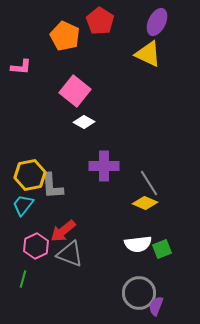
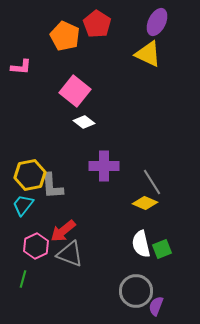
red pentagon: moved 3 px left, 3 px down
white diamond: rotated 10 degrees clockwise
gray line: moved 3 px right, 1 px up
white semicircle: moved 3 px right; rotated 84 degrees clockwise
gray circle: moved 3 px left, 2 px up
